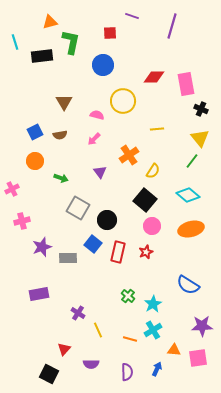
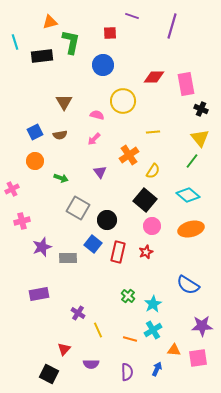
yellow line at (157, 129): moved 4 px left, 3 px down
